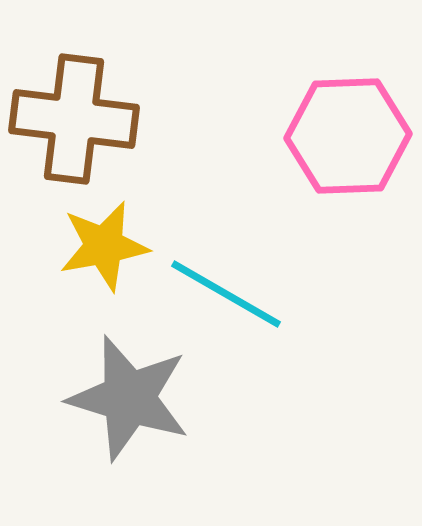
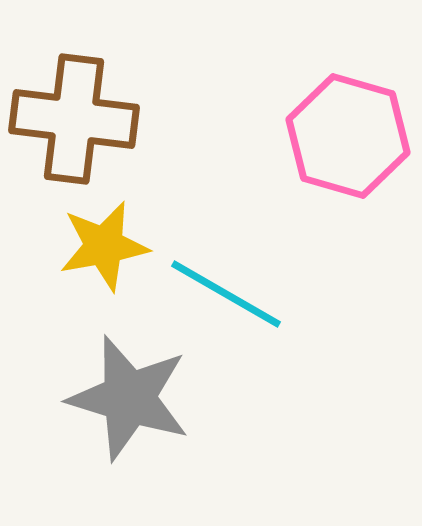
pink hexagon: rotated 18 degrees clockwise
